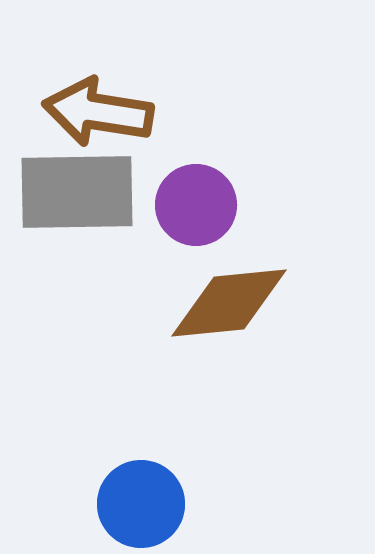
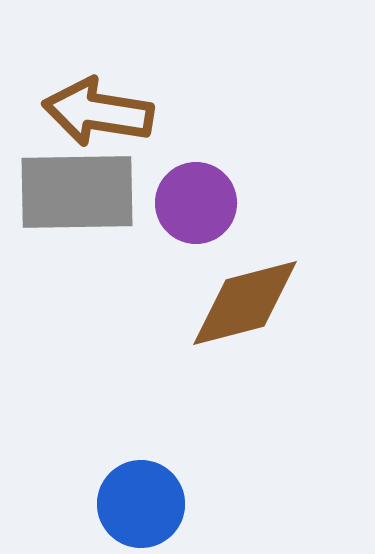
purple circle: moved 2 px up
brown diamond: moved 16 px right; rotated 9 degrees counterclockwise
